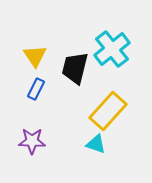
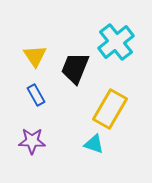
cyan cross: moved 4 px right, 7 px up
black trapezoid: rotated 8 degrees clockwise
blue rectangle: moved 6 px down; rotated 55 degrees counterclockwise
yellow rectangle: moved 2 px right, 2 px up; rotated 12 degrees counterclockwise
cyan triangle: moved 2 px left
